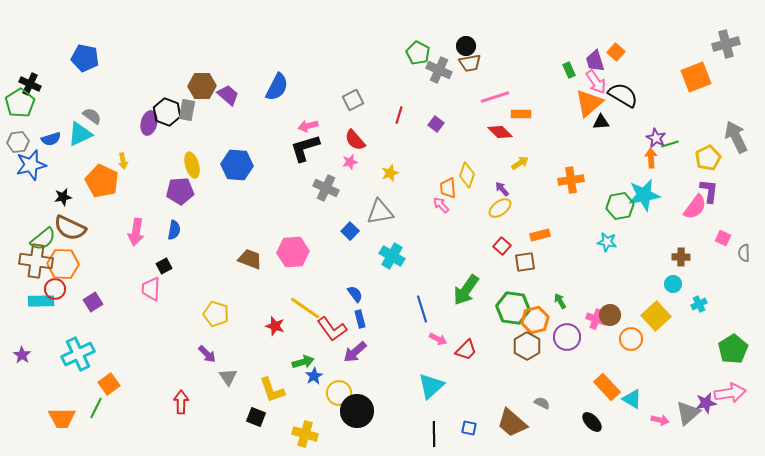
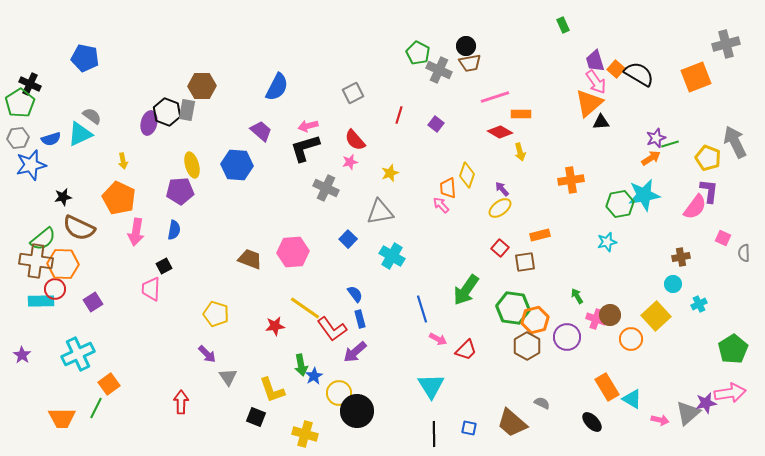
orange square at (616, 52): moved 17 px down
green rectangle at (569, 70): moved 6 px left, 45 px up
purple trapezoid at (228, 95): moved 33 px right, 36 px down
black semicircle at (623, 95): moved 16 px right, 21 px up
gray square at (353, 100): moved 7 px up
red diamond at (500, 132): rotated 15 degrees counterclockwise
gray arrow at (736, 137): moved 1 px left, 5 px down
purple star at (656, 138): rotated 24 degrees clockwise
gray hexagon at (18, 142): moved 4 px up
orange arrow at (651, 158): rotated 60 degrees clockwise
yellow pentagon at (708, 158): rotated 25 degrees counterclockwise
yellow arrow at (520, 163): moved 11 px up; rotated 108 degrees clockwise
orange pentagon at (102, 181): moved 17 px right, 17 px down
green hexagon at (620, 206): moved 2 px up
brown semicircle at (70, 228): moved 9 px right
blue square at (350, 231): moved 2 px left, 8 px down
cyan star at (607, 242): rotated 24 degrees counterclockwise
red square at (502, 246): moved 2 px left, 2 px down
brown cross at (681, 257): rotated 12 degrees counterclockwise
green arrow at (560, 301): moved 17 px right, 5 px up
red star at (275, 326): rotated 24 degrees counterclockwise
green arrow at (303, 362): moved 2 px left, 3 px down; rotated 95 degrees clockwise
cyan triangle at (431, 386): rotated 20 degrees counterclockwise
orange rectangle at (607, 387): rotated 12 degrees clockwise
